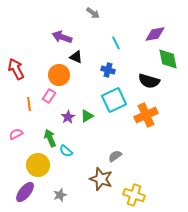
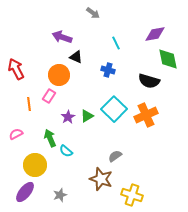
cyan square: moved 9 px down; rotated 20 degrees counterclockwise
yellow circle: moved 3 px left
yellow cross: moved 2 px left
